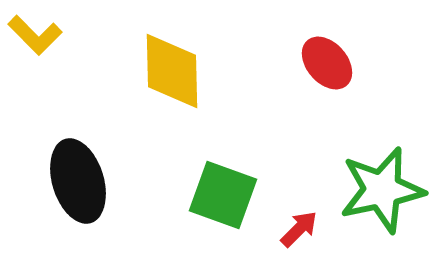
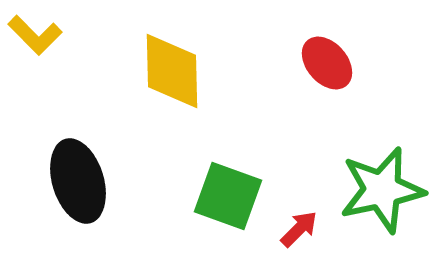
green square: moved 5 px right, 1 px down
